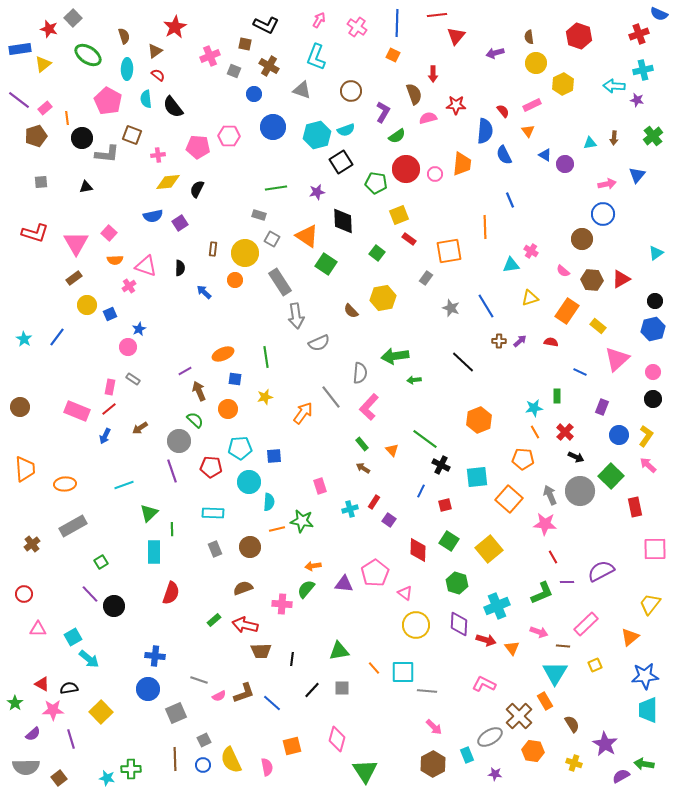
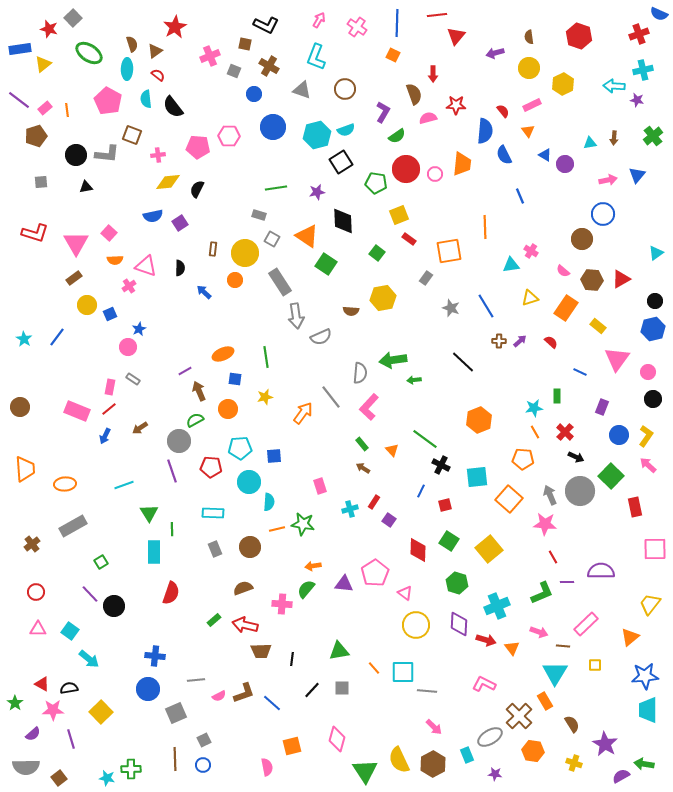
brown semicircle at (124, 36): moved 8 px right, 8 px down
green ellipse at (88, 55): moved 1 px right, 2 px up
yellow circle at (536, 63): moved 7 px left, 5 px down
brown circle at (351, 91): moved 6 px left, 2 px up
orange line at (67, 118): moved 8 px up
black circle at (82, 138): moved 6 px left, 17 px down
pink arrow at (607, 184): moved 1 px right, 4 px up
blue line at (510, 200): moved 10 px right, 4 px up
brown semicircle at (351, 311): rotated 42 degrees counterclockwise
orange rectangle at (567, 311): moved 1 px left, 3 px up
red semicircle at (551, 342): rotated 32 degrees clockwise
gray semicircle at (319, 343): moved 2 px right, 6 px up
green arrow at (395, 356): moved 2 px left, 4 px down
pink triangle at (617, 359): rotated 12 degrees counterclockwise
pink circle at (653, 372): moved 5 px left
green semicircle at (195, 420): rotated 72 degrees counterclockwise
green triangle at (149, 513): rotated 18 degrees counterclockwise
green star at (302, 521): moved 1 px right, 3 px down
purple semicircle at (601, 571): rotated 28 degrees clockwise
red circle at (24, 594): moved 12 px right, 2 px up
cyan square at (73, 637): moved 3 px left, 6 px up; rotated 24 degrees counterclockwise
yellow square at (595, 665): rotated 24 degrees clockwise
gray line at (199, 680): moved 3 px left; rotated 24 degrees counterclockwise
yellow semicircle at (231, 760): moved 168 px right
